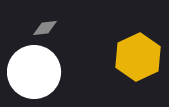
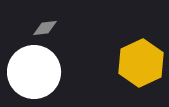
yellow hexagon: moved 3 px right, 6 px down
